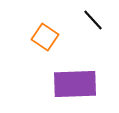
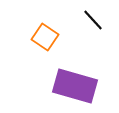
purple rectangle: moved 2 px down; rotated 18 degrees clockwise
